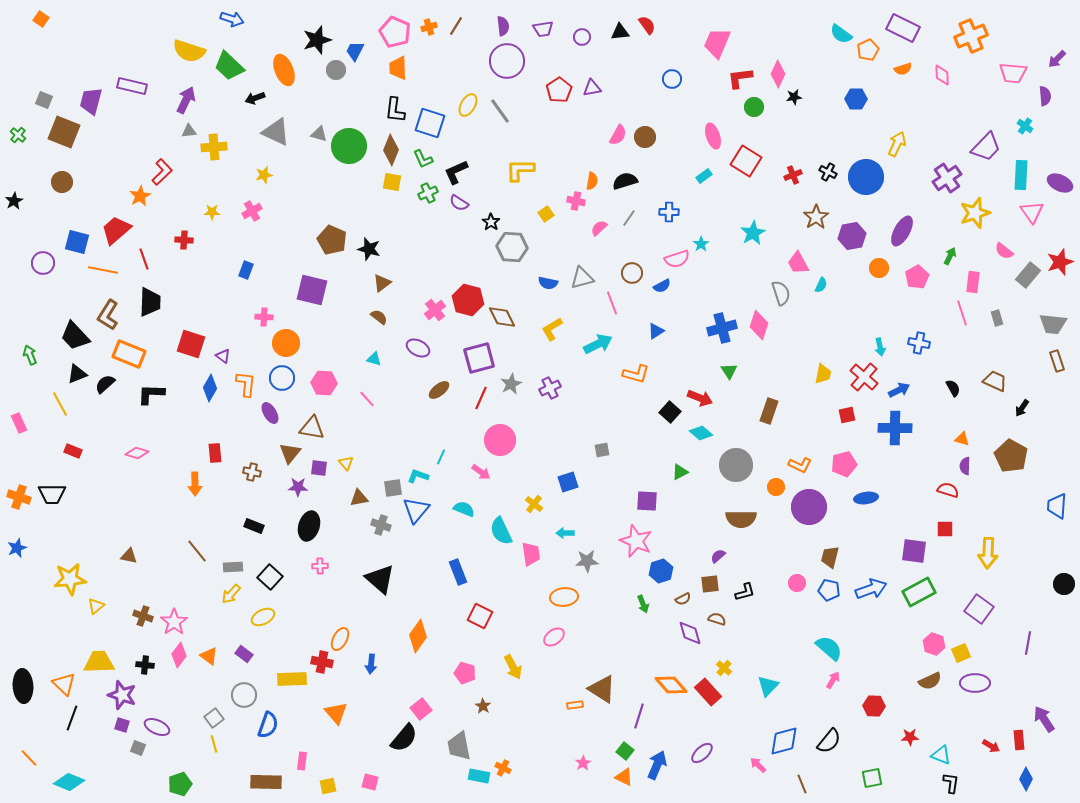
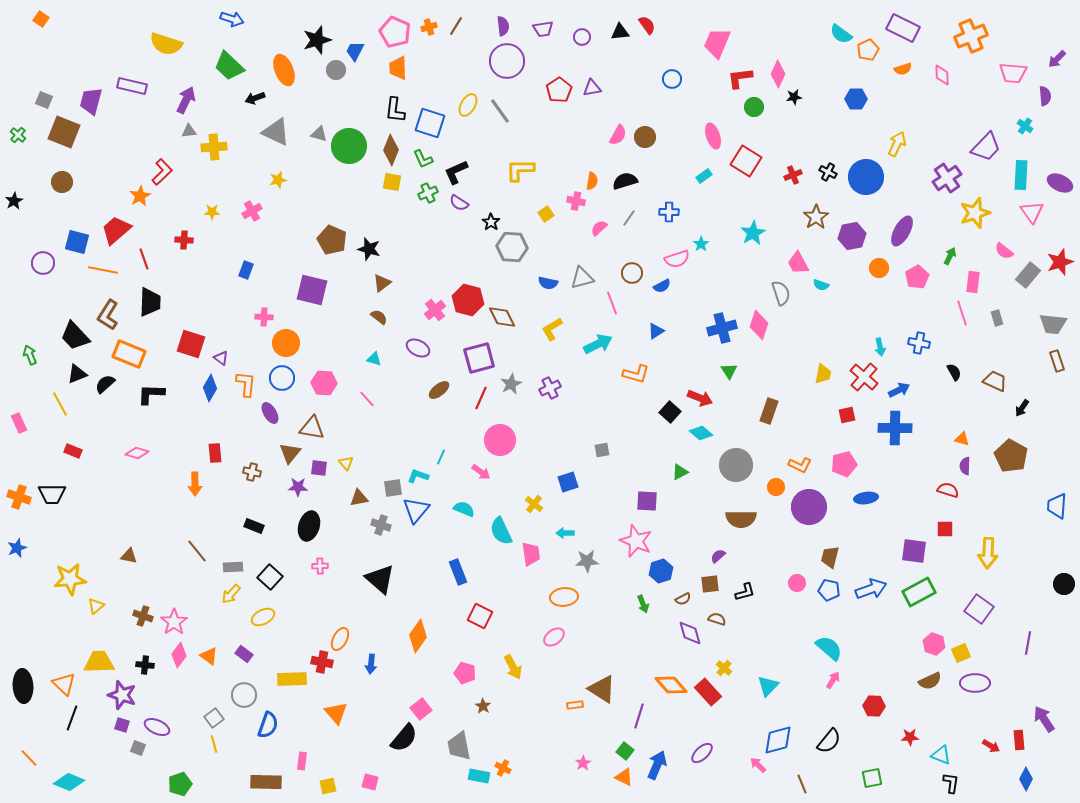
yellow semicircle at (189, 51): moved 23 px left, 7 px up
yellow star at (264, 175): moved 14 px right, 5 px down
cyan semicircle at (821, 285): rotated 84 degrees clockwise
purple triangle at (223, 356): moved 2 px left, 2 px down
black semicircle at (953, 388): moved 1 px right, 16 px up
blue diamond at (784, 741): moved 6 px left, 1 px up
